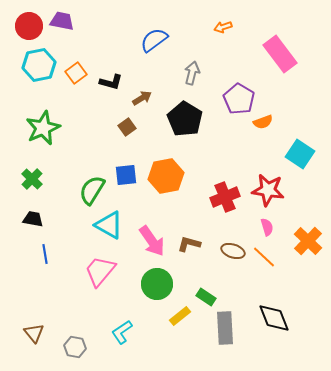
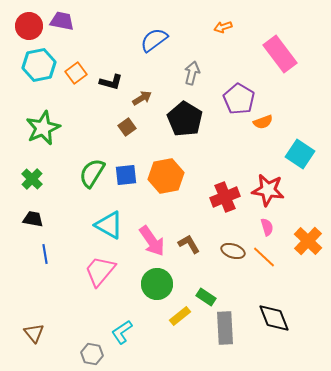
green semicircle: moved 17 px up
brown L-shape: rotated 45 degrees clockwise
gray hexagon: moved 17 px right, 7 px down
